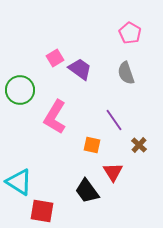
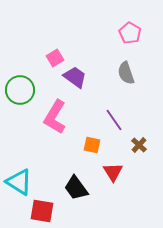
purple trapezoid: moved 5 px left, 8 px down
black trapezoid: moved 11 px left, 3 px up
